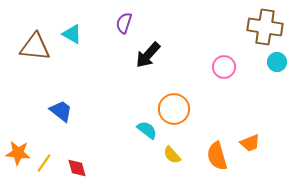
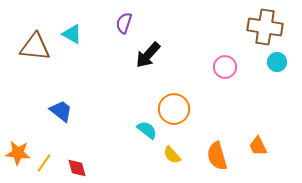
pink circle: moved 1 px right
orange trapezoid: moved 8 px right, 3 px down; rotated 85 degrees clockwise
